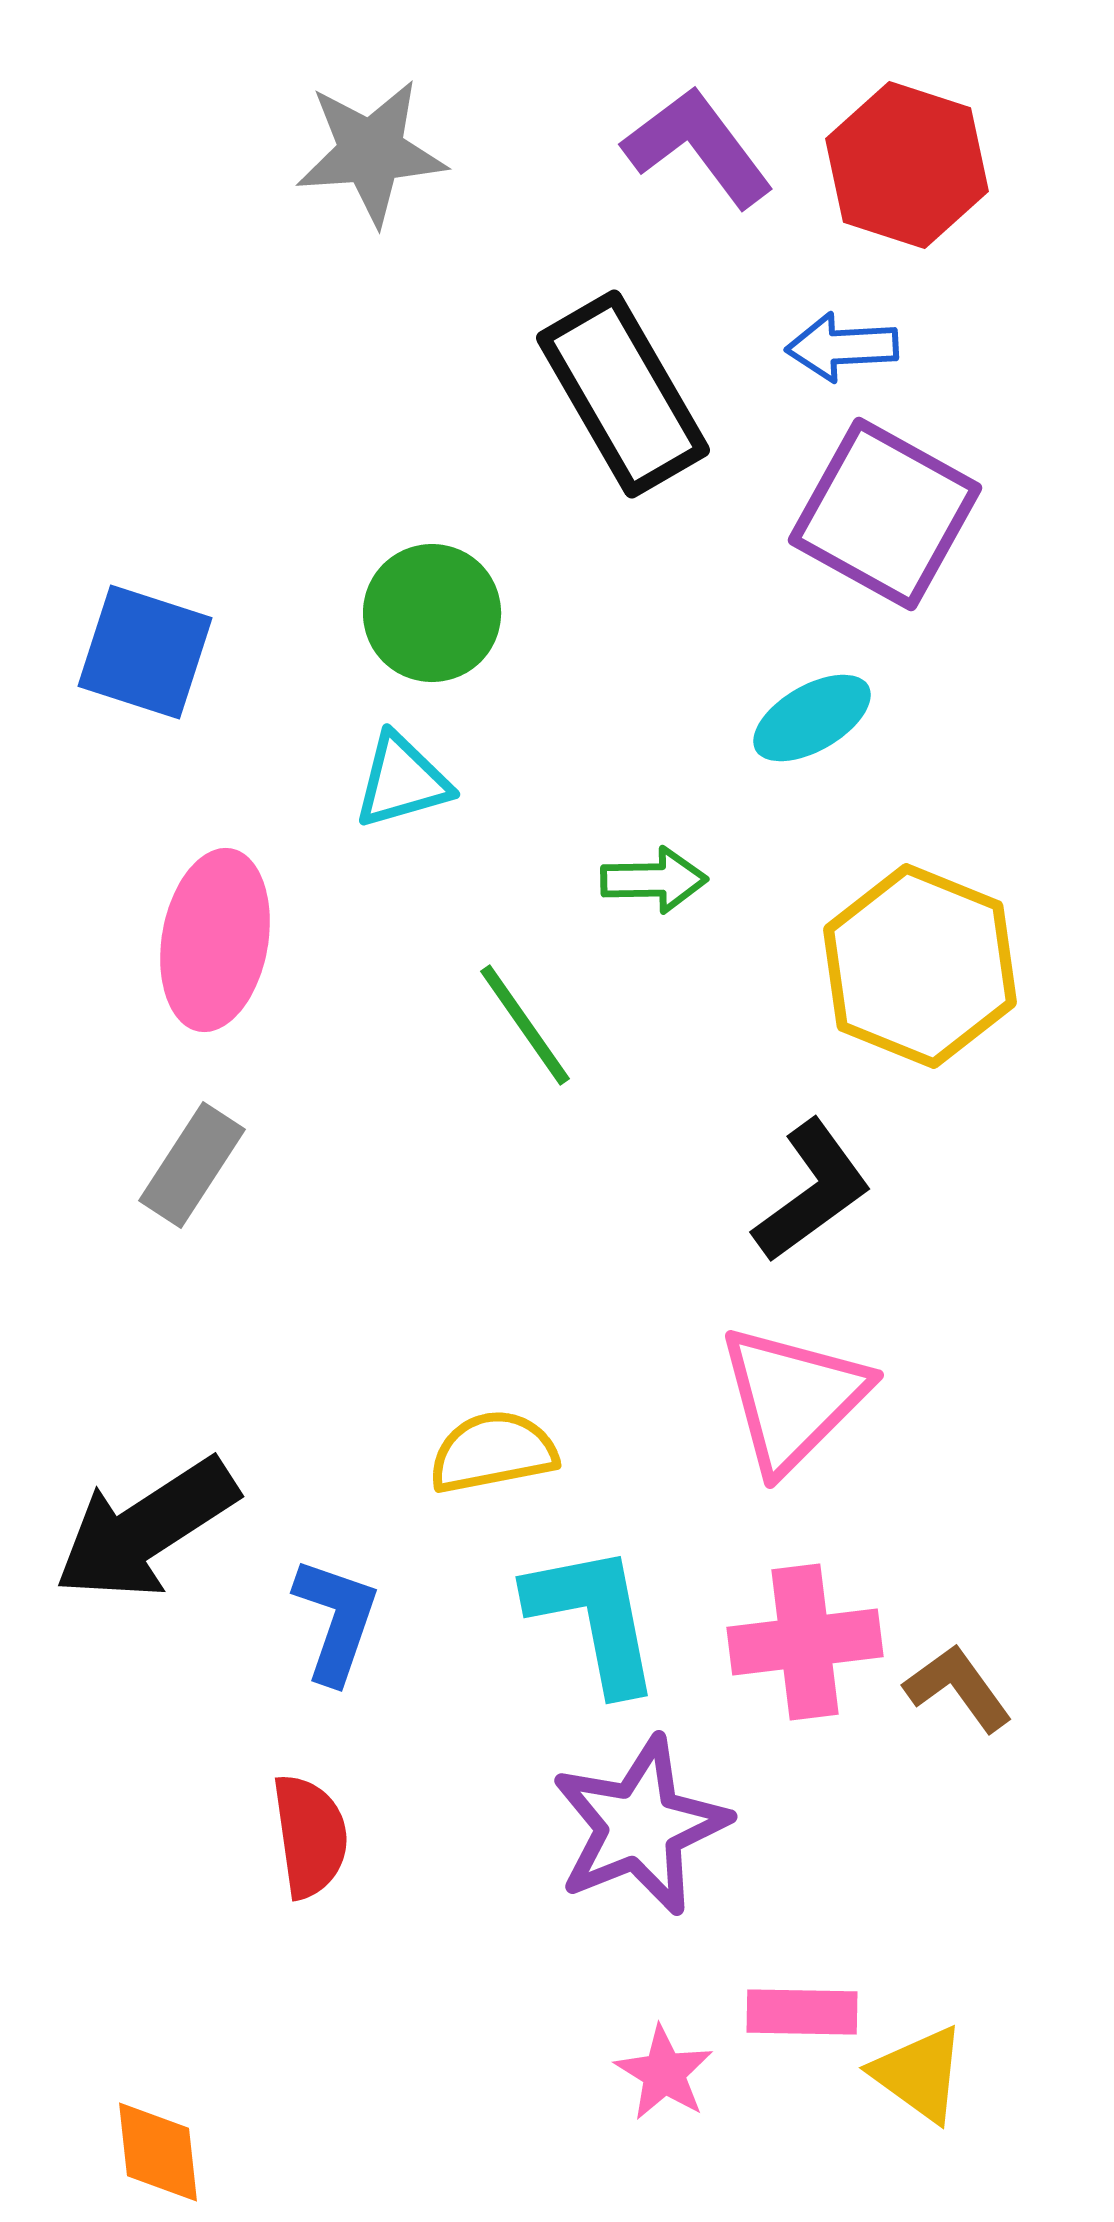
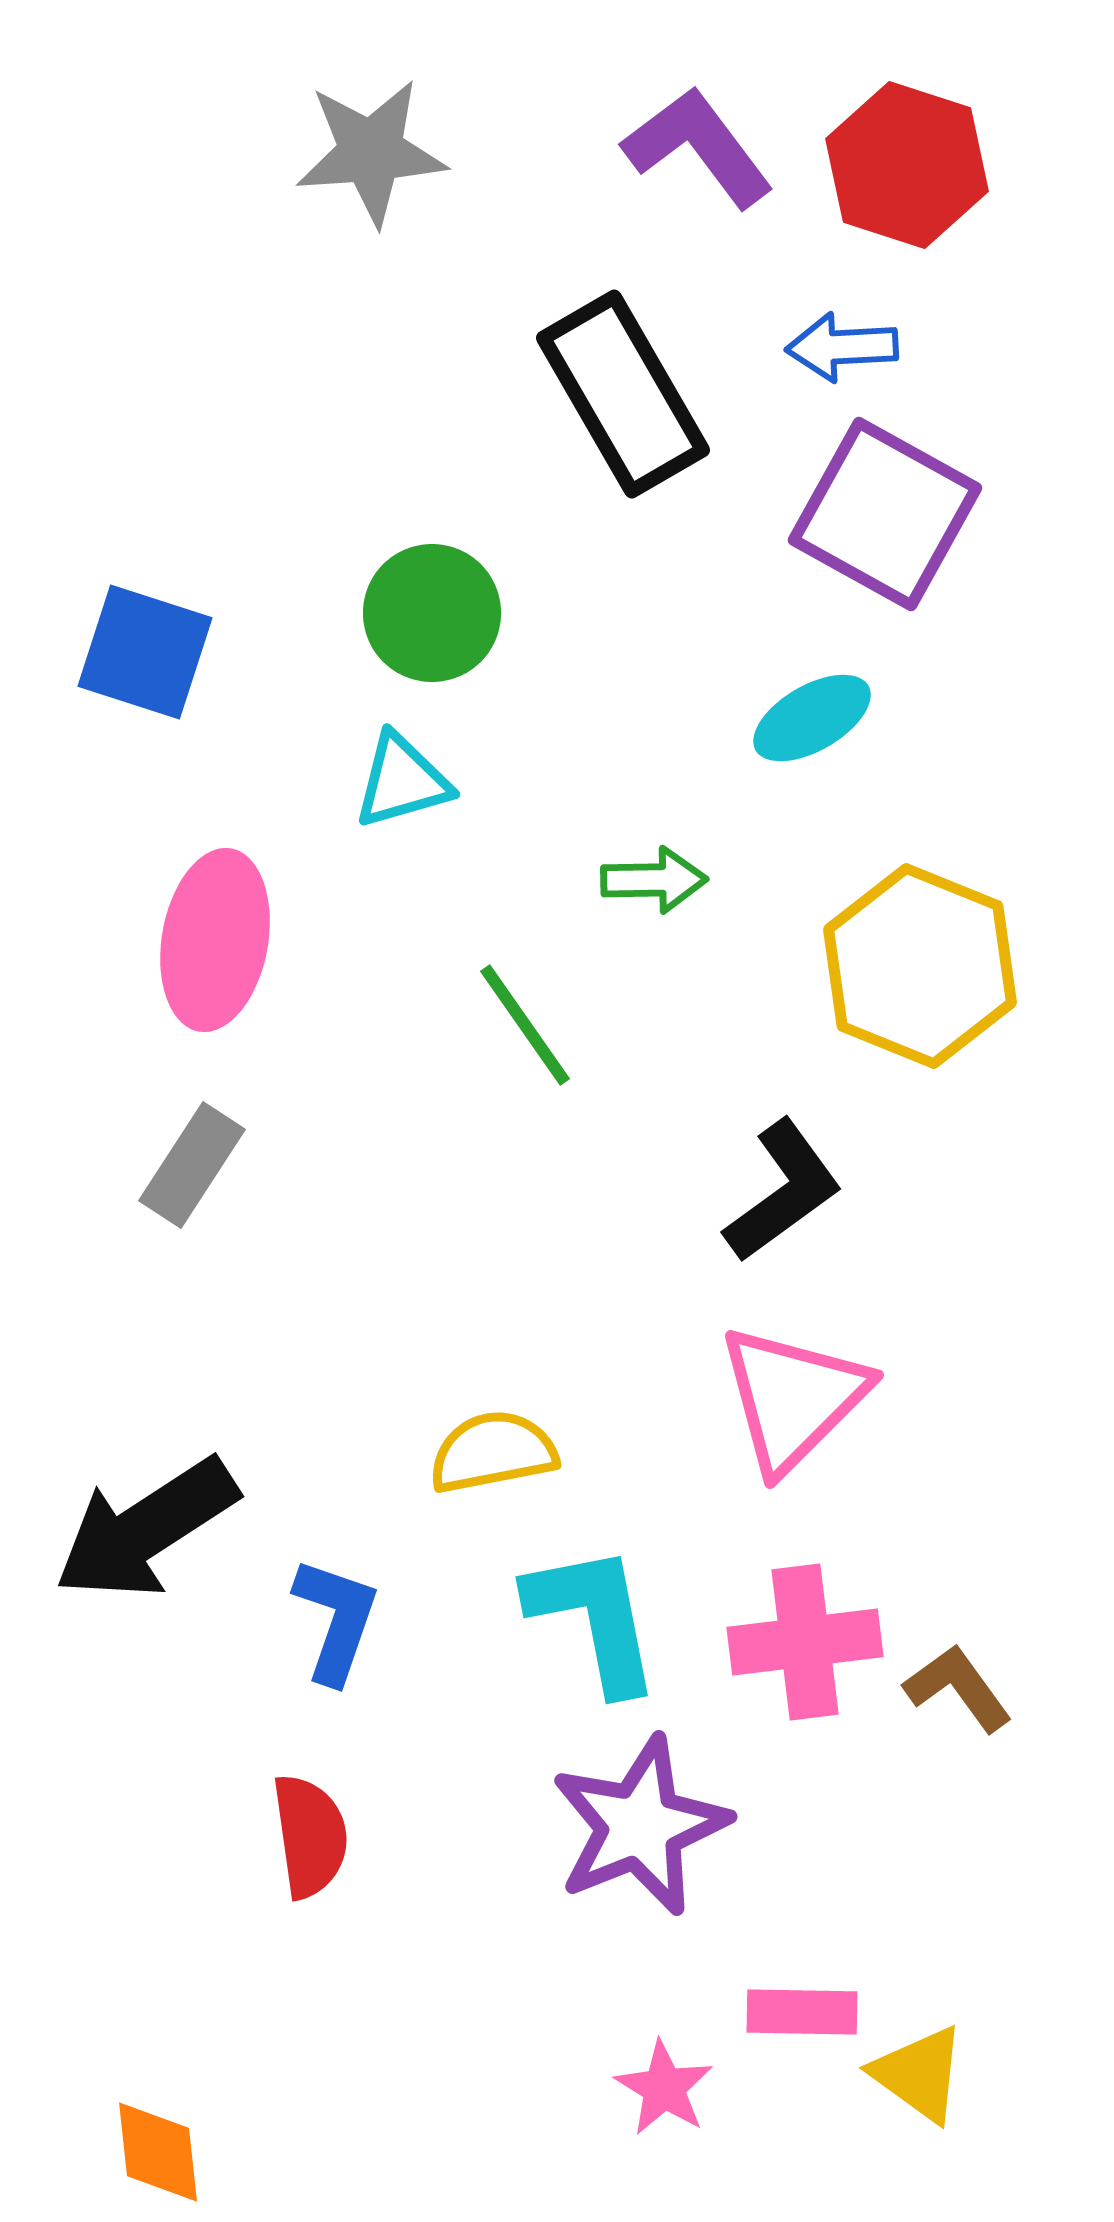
black L-shape: moved 29 px left
pink star: moved 15 px down
